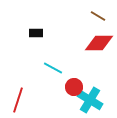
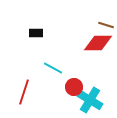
brown line: moved 8 px right, 9 px down; rotated 14 degrees counterclockwise
red diamond: moved 1 px left
red line: moved 6 px right, 8 px up
